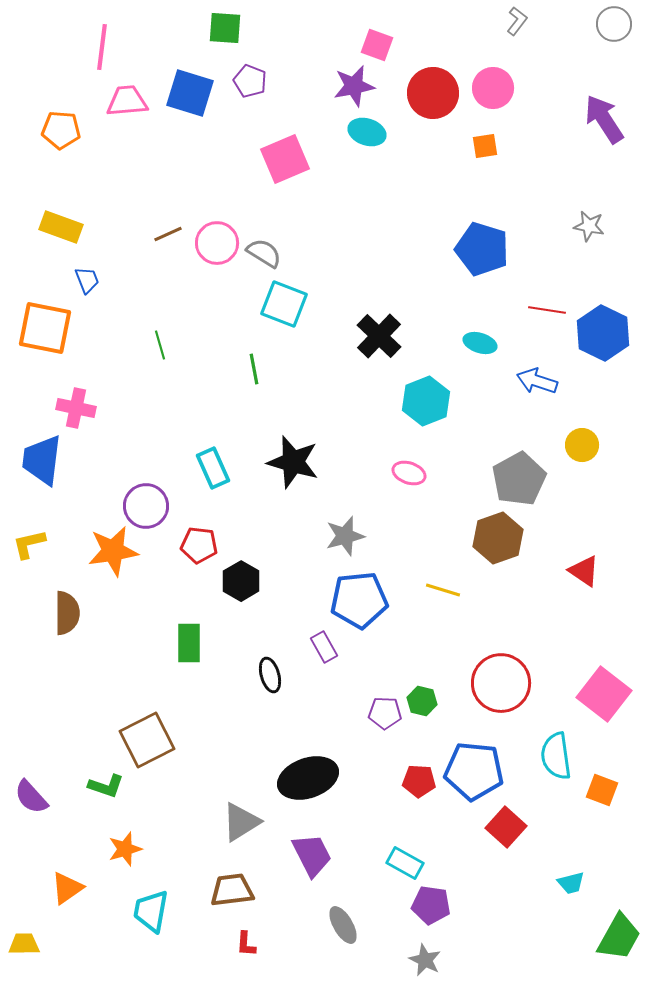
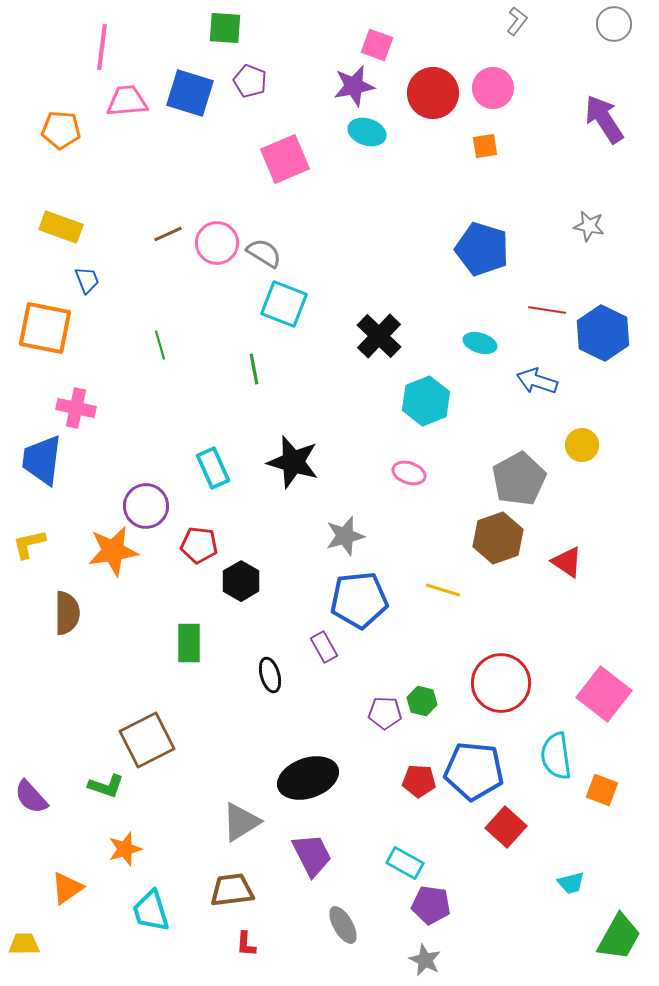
red triangle at (584, 571): moved 17 px left, 9 px up
cyan trapezoid at (151, 911): rotated 27 degrees counterclockwise
